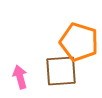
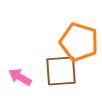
pink arrow: rotated 45 degrees counterclockwise
